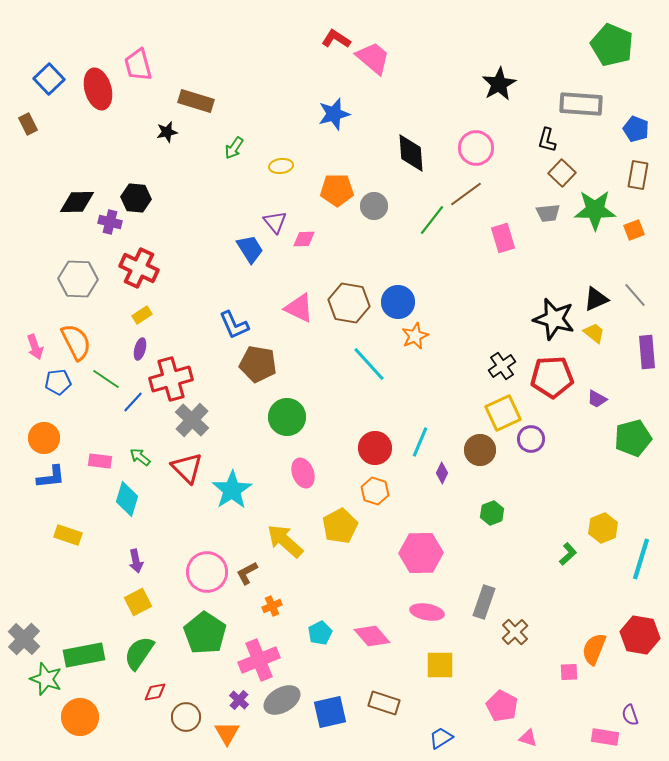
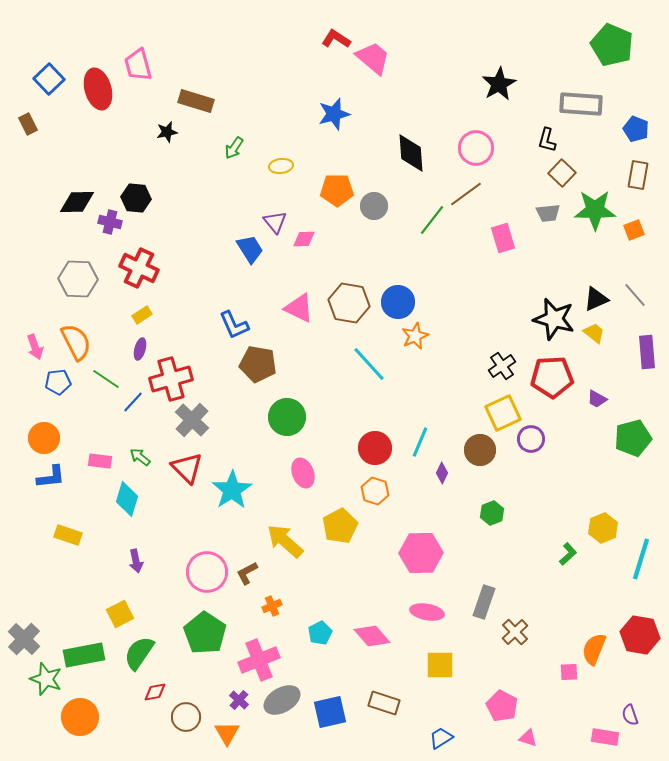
yellow square at (138, 602): moved 18 px left, 12 px down
